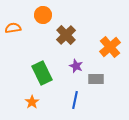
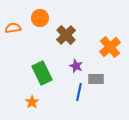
orange circle: moved 3 px left, 3 px down
blue line: moved 4 px right, 8 px up
